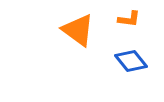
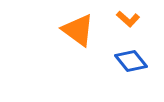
orange L-shape: moved 1 px left; rotated 35 degrees clockwise
